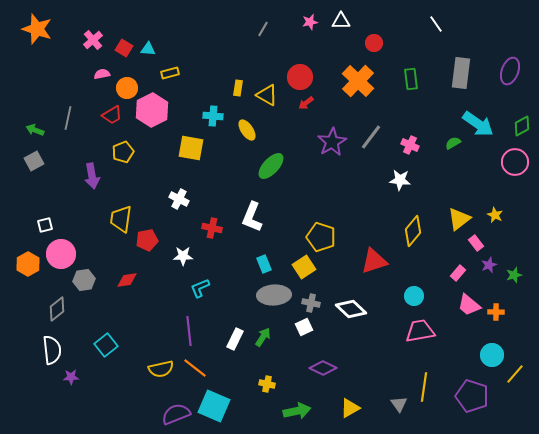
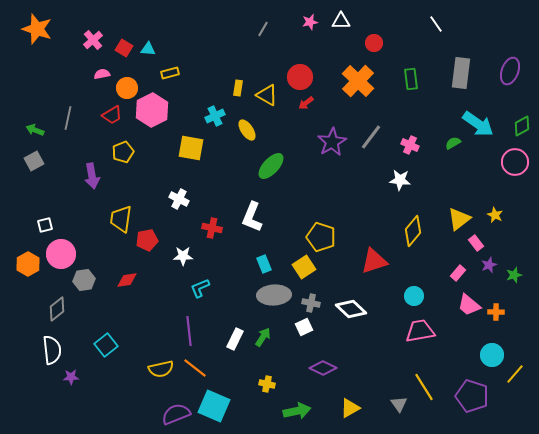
cyan cross at (213, 116): moved 2 px right; rotated 30 degrees counterclockwise
yellow line at (424, 387): rotated 40 degrees counterclockwise
